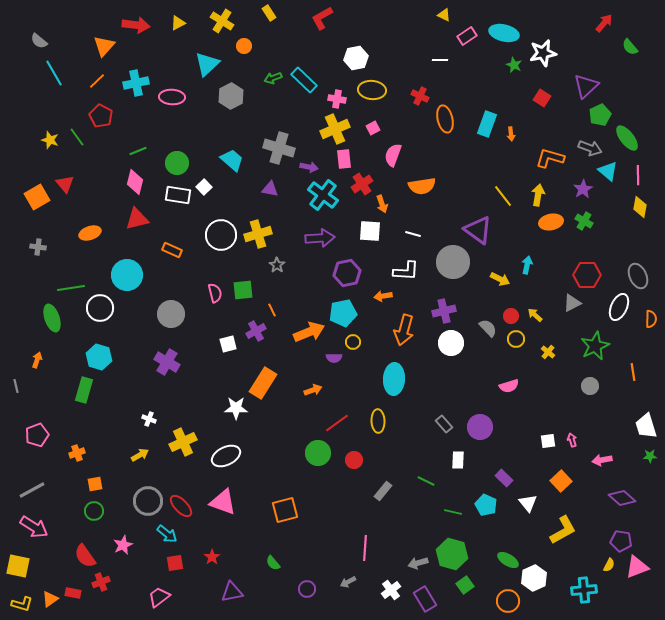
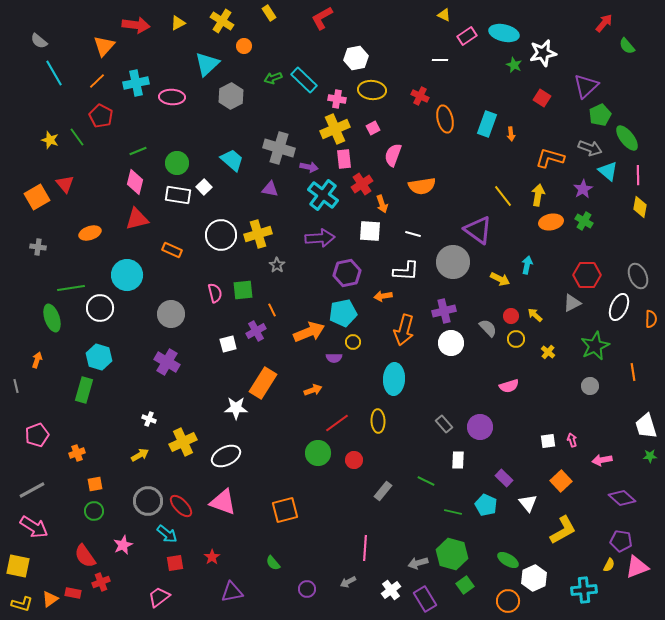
green semicircle at (630, 47): moved 3 px left, 1 px up
